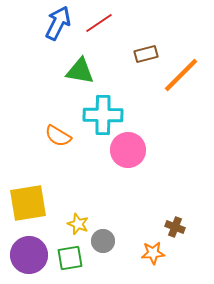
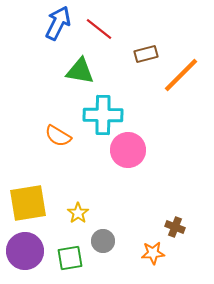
red line: moved 6 px down; rotated 72 degrees clockwise
yellow star: moved 11 px up; rotated 15 degrees clockwise
purple circle: moved 4 px left, 4 px up
